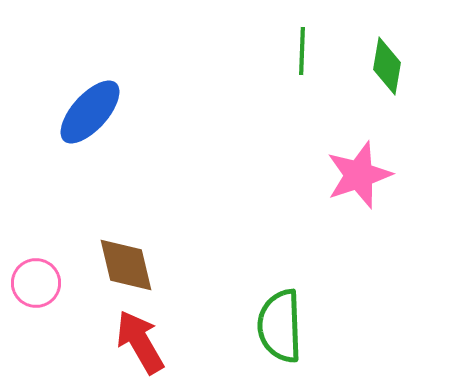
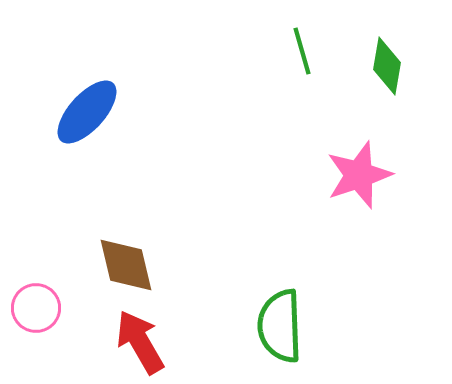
green line: rotated 18 degrees counterclockwise
blue ellipse: moved 3 px left
pink circle: moved 25 px down
